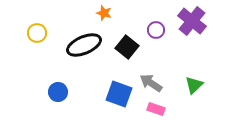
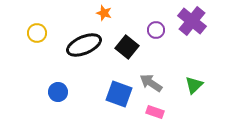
pink rectangle: moved 1 px left, 3 px down
